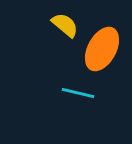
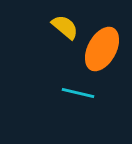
yellow semicircle: moved 2 px down
